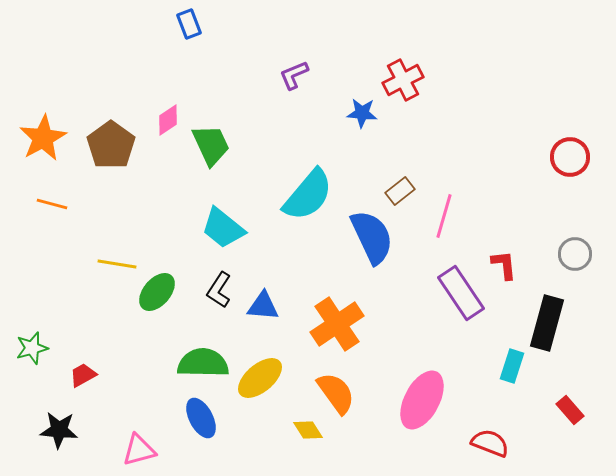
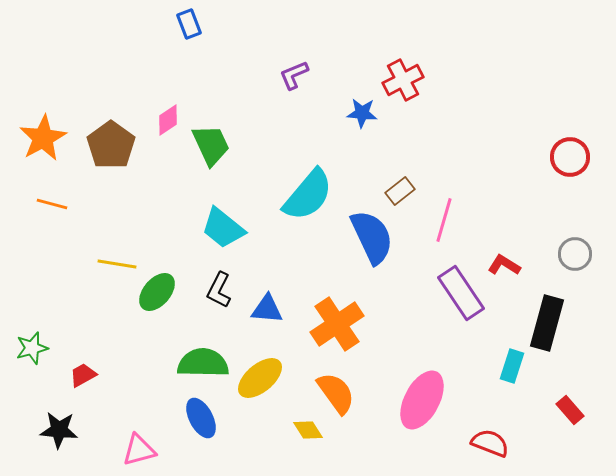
pink line: moved 4 px down
red L-shape: rotated 52 degrees counterclockwise
black L-shape: rotated 6 degrees counterclockwise
blue triangle: moved 4 px right, 3 px down
